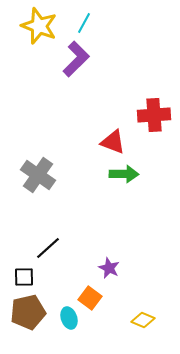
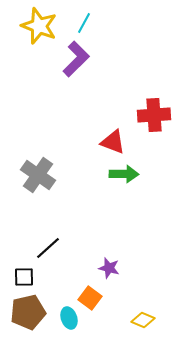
purple star: rotated 10 degrees counterclockwise
